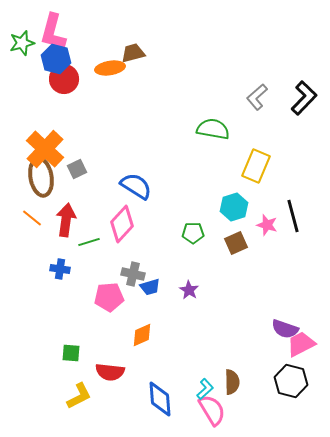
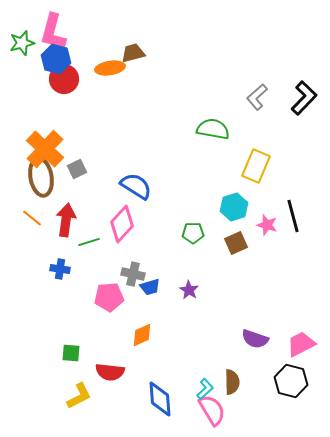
purple semicircle: moved 30 px left, 10 px down
